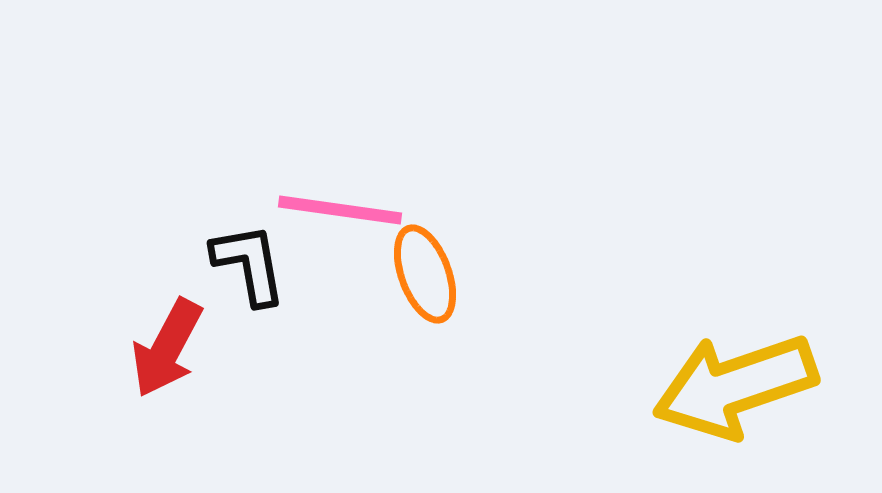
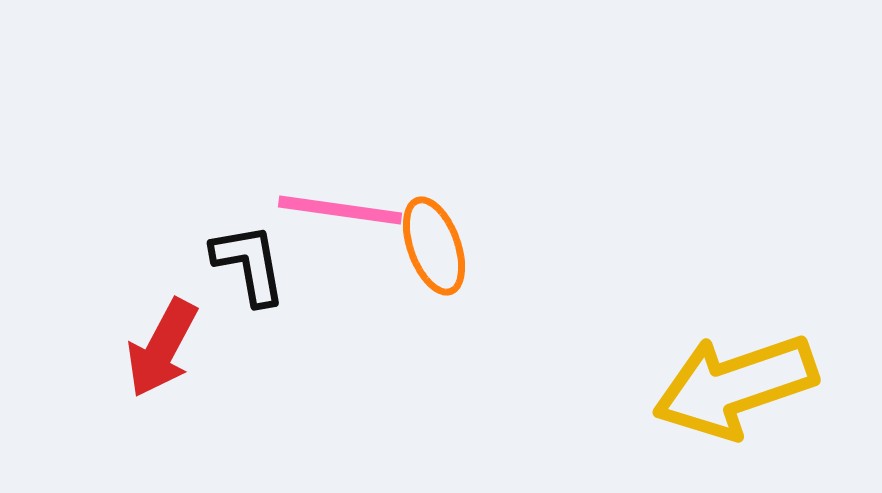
orange ellipse: moved 9 px right, 28 px up
red arrow: moved 5 px left
